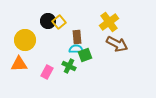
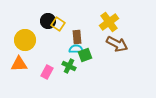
yellow square: moved 1 px left, 2 px down; rotated 16 degrees counterclockwise
